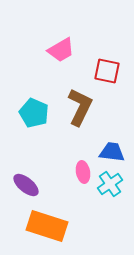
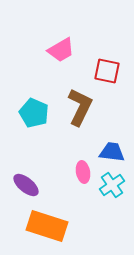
cyan cross: moved 2 px right, 1 px down
